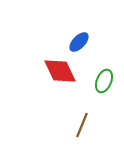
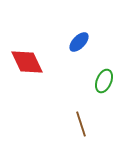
red diamond: moved 33 px left, 9 px up
brown line: moved 1 px left, 1 px up; rotated 40 degrees counterclockwise
